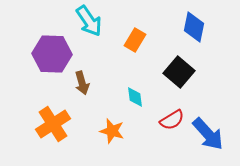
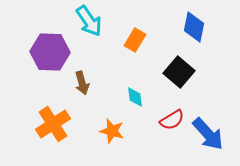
purple hexagon: moved 2 px left, 2 px up
